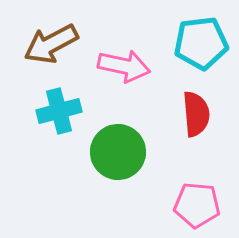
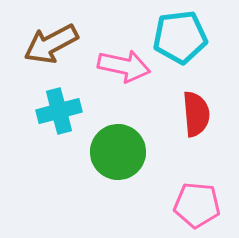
cyan pentagon: moved 21 px left, 6 px up
